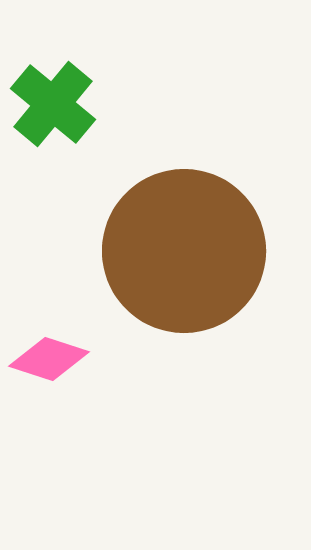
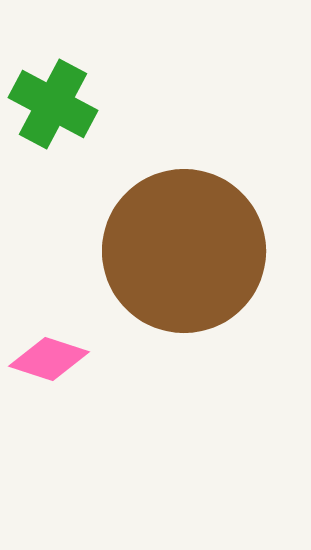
green cross: rotated 12 degrees counterclockwise
